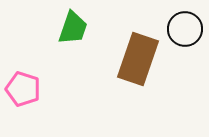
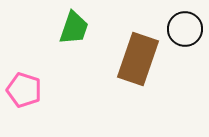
green trapezoid: moved 1 px right
pink pentagon: moved 1 px right, 1 px down
